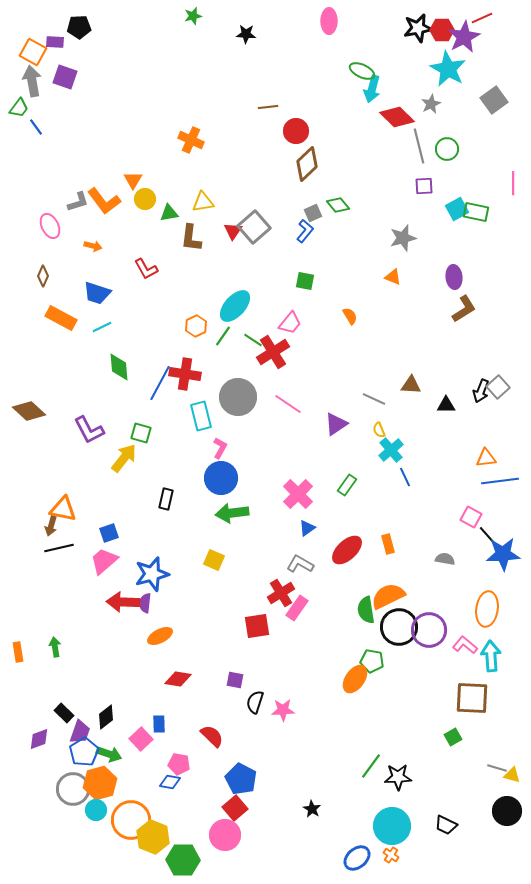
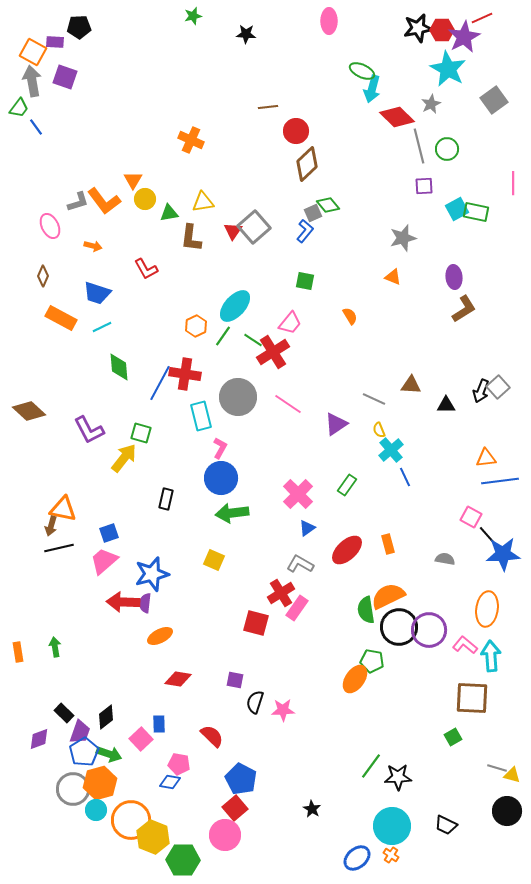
green diamond at (338, 205): moved 10 px left
red square at (257, 626): moved 1 px left, 3 px up; rotated 24 degrees clockwise
